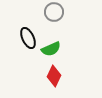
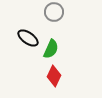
black ellipse: rotated 30 degrees counterclockwise
green semicircle: rotated 42 degrees counterclockwise
